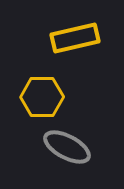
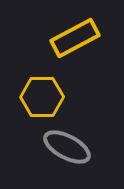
yellow rectangle: rotated 15 degrees counterclockwise
